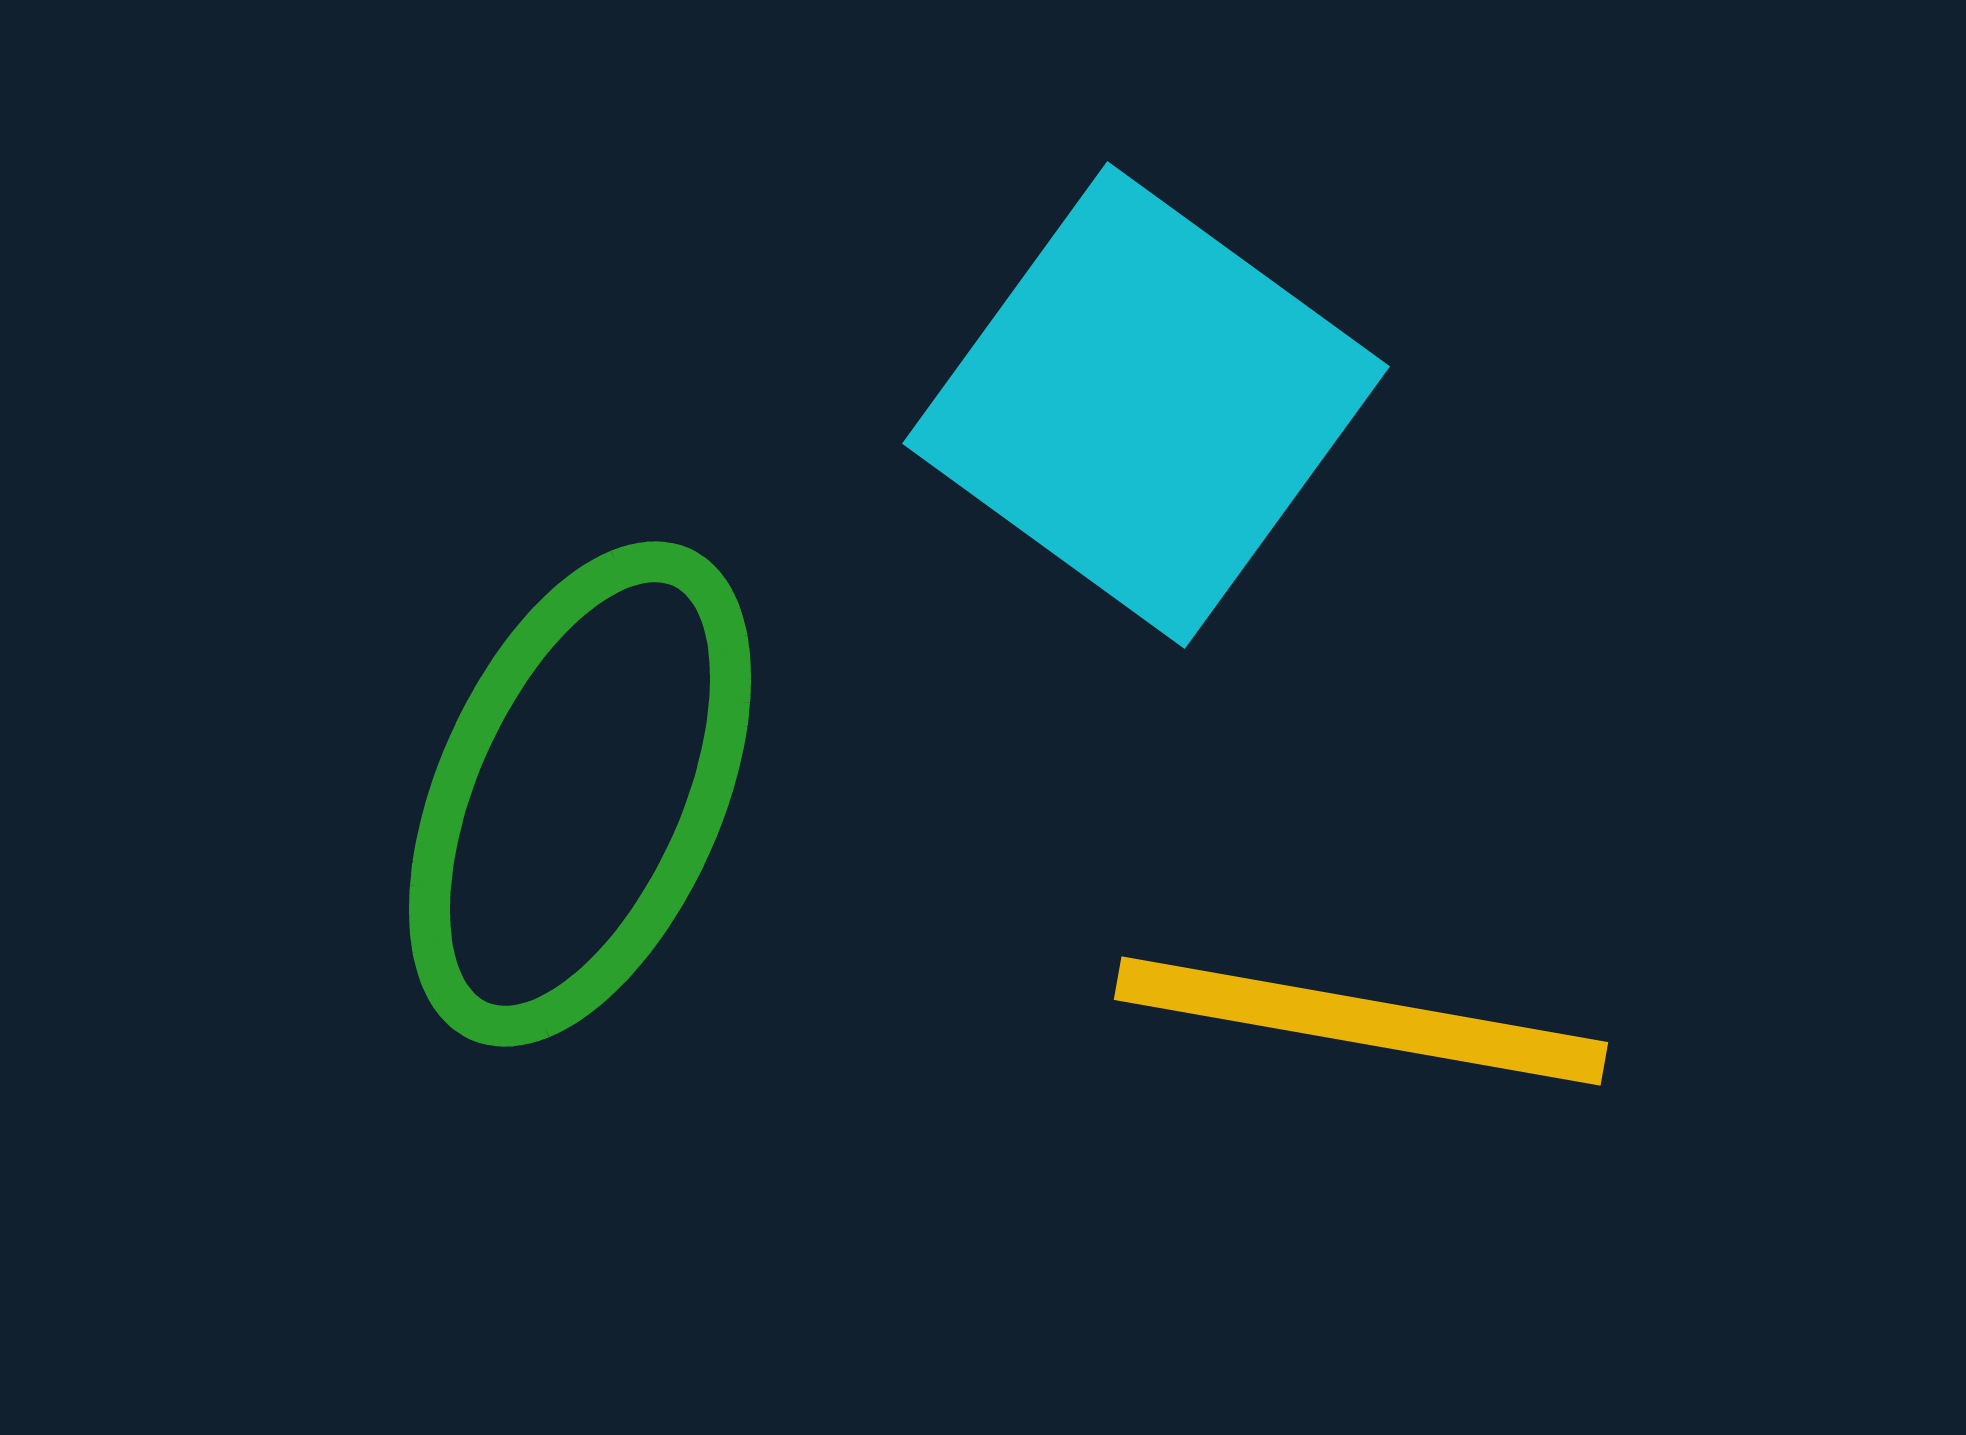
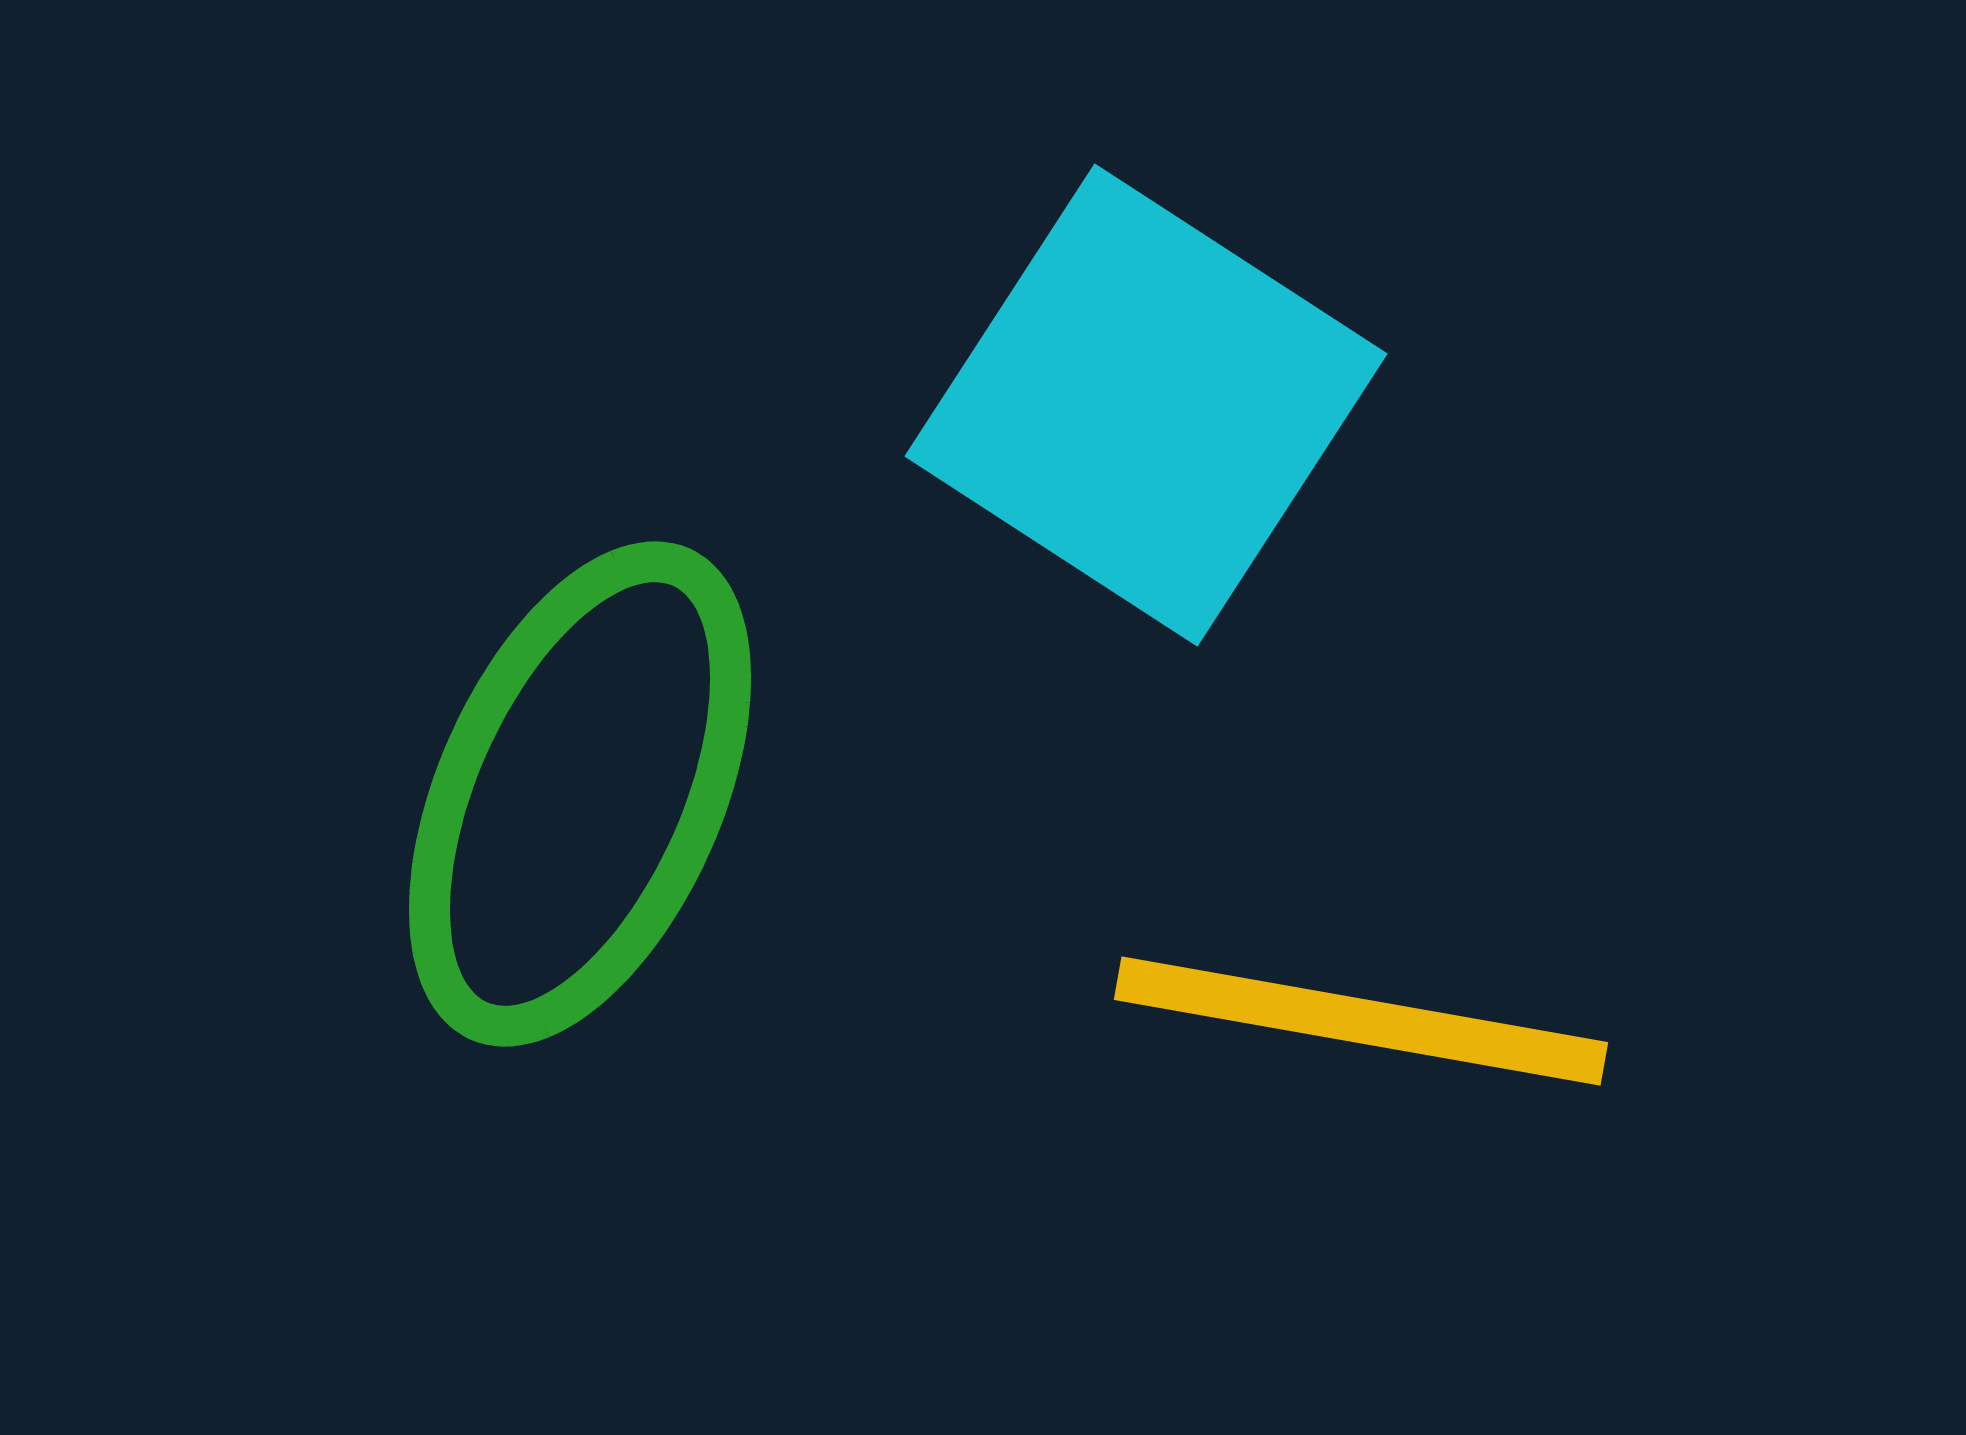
cyan square: rotated 3 degrees counterclockwise
